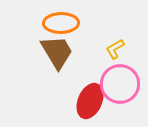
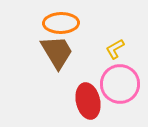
red ellipse: moved 2 px left; rotated 36 degrees counterclockwise
